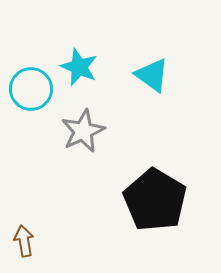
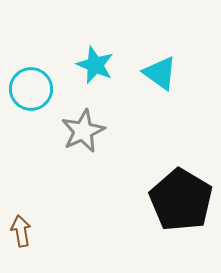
cyan star: moved 16 px right, 2 px up
cyan triangle: moved 8 px right, 2 px up
black pentagon: moved 26 px right
brown arrow: moved 3 px left, 10 px up
